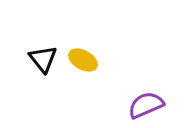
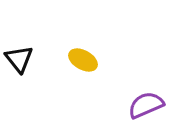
black triangle: moved 24 px left
